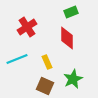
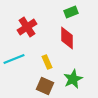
cyan line: moved 3 px left
